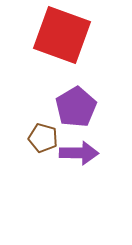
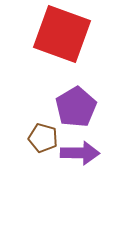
red square: moved 1 px up
purple arrow: moved 1 px right
